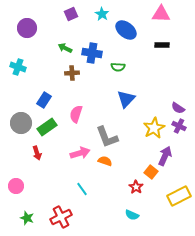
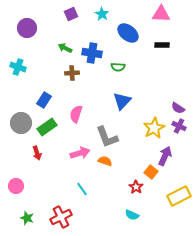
blue ellipse: moved 2 px right, 3 px down
blue triangle: moved 4 px left, 2 px down
